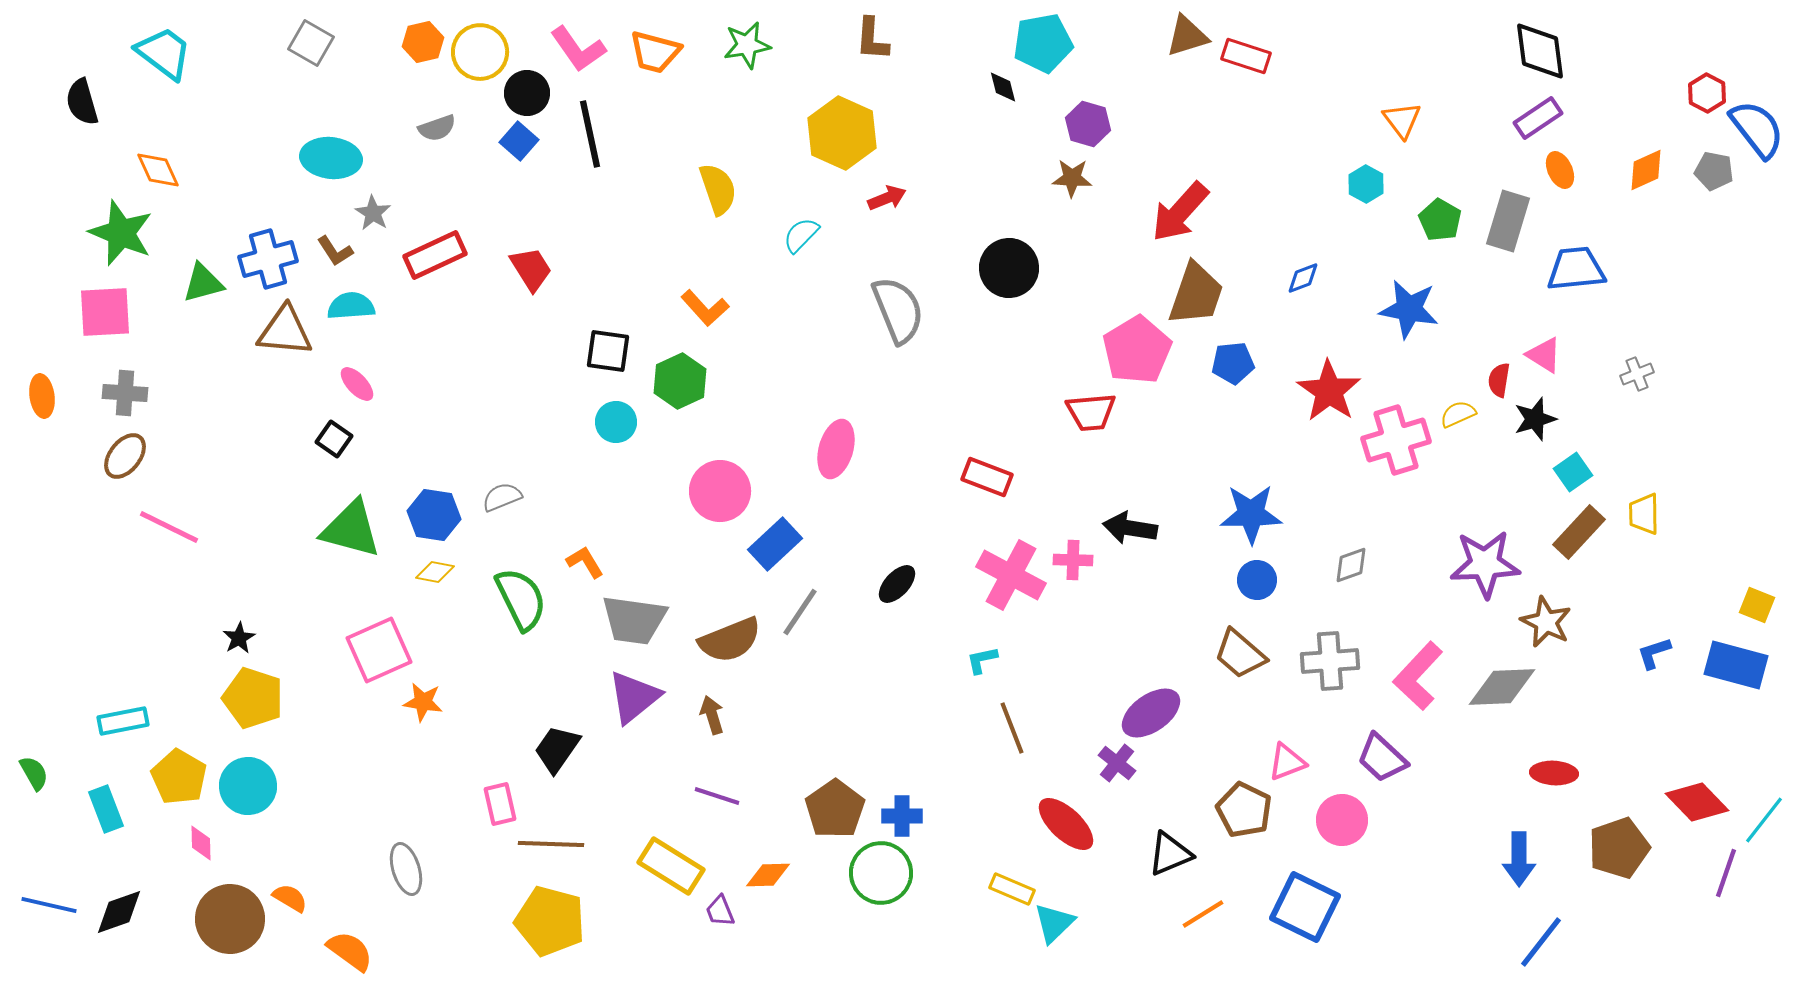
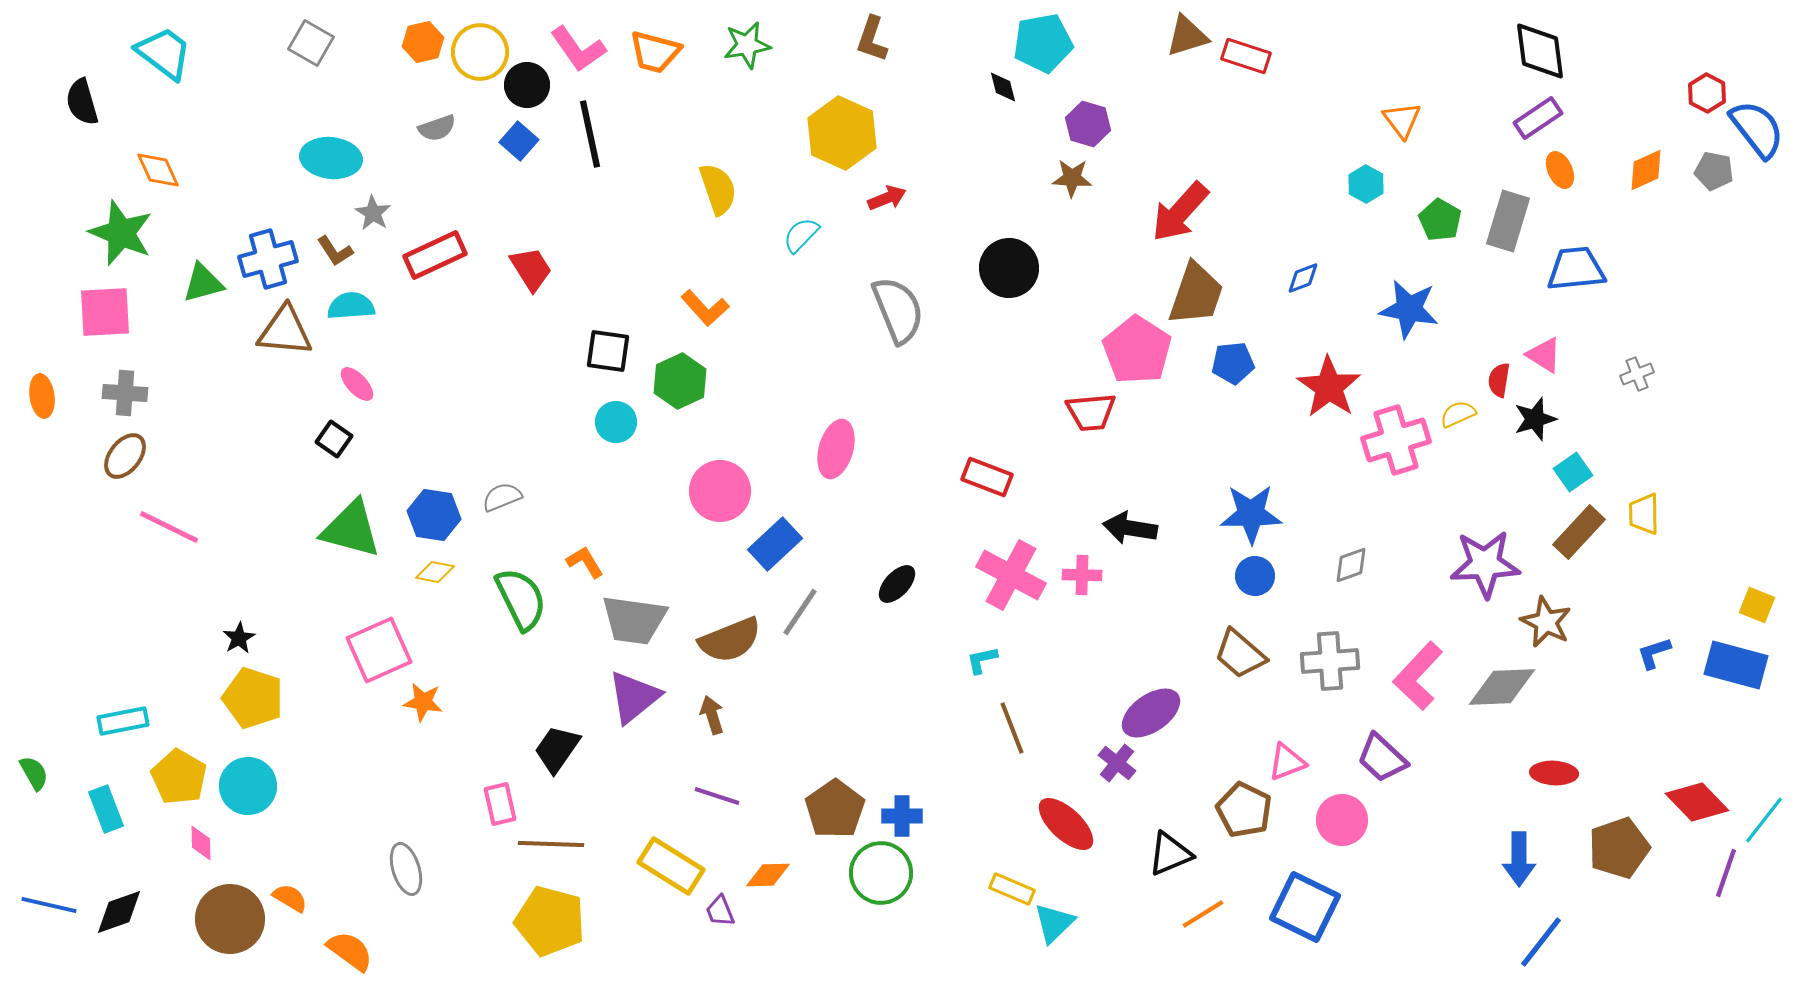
brown L-shape at (872, 39): rotated 15 degrees clockwise
black circle at (527, 93): moved 8 px up
pink pentagon at (1137, 350): rotated 8 degrees counterclockwise
red star at (1329, 391): moved 4 px up
pink cross at (1073, 560): moved 9 px right, 15 px down
blue circle at (1257, 580): moved 2 px left, 4 px up
